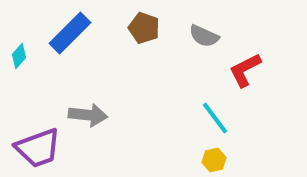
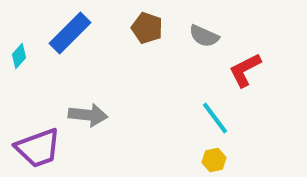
brown pentagon: moved 3 px right
